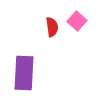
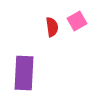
pink square: rotated 18 degrees clockwise
